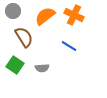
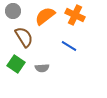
orange cross: moved 1 px right
green square: moved 1 px right, 1 px up
